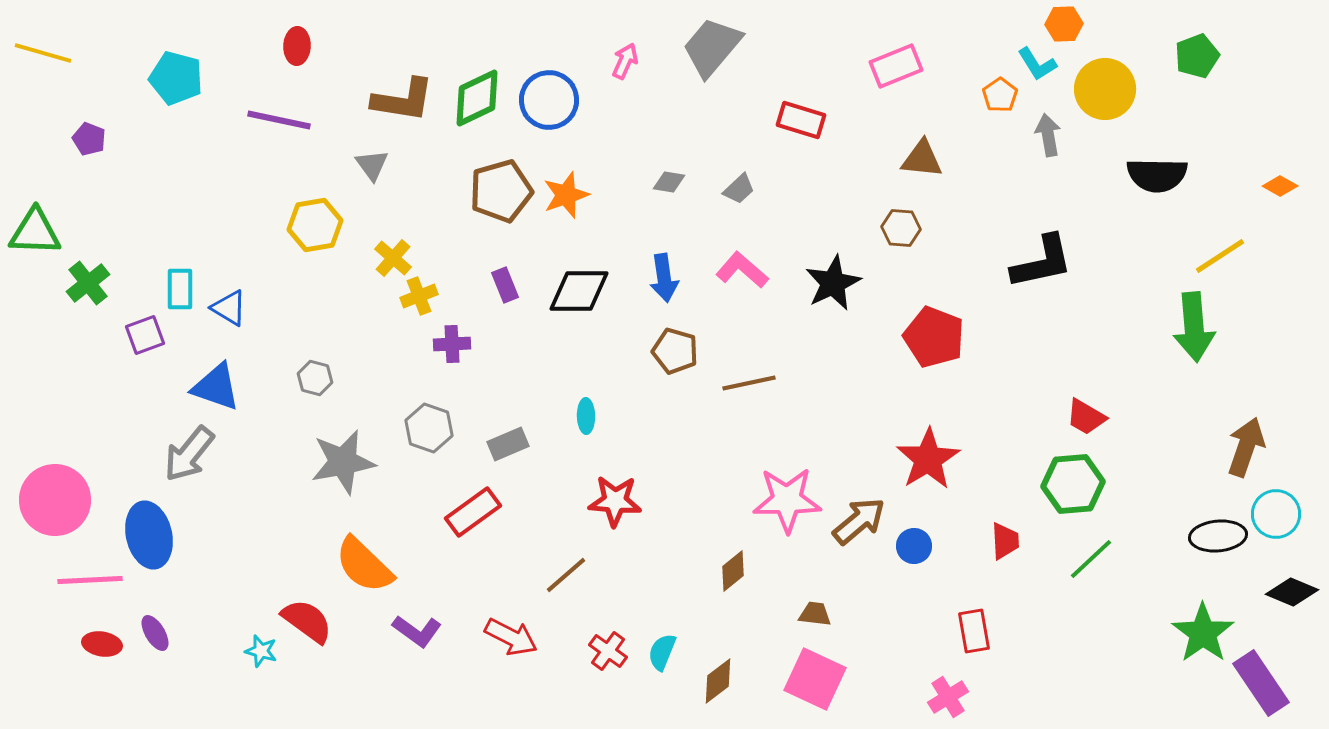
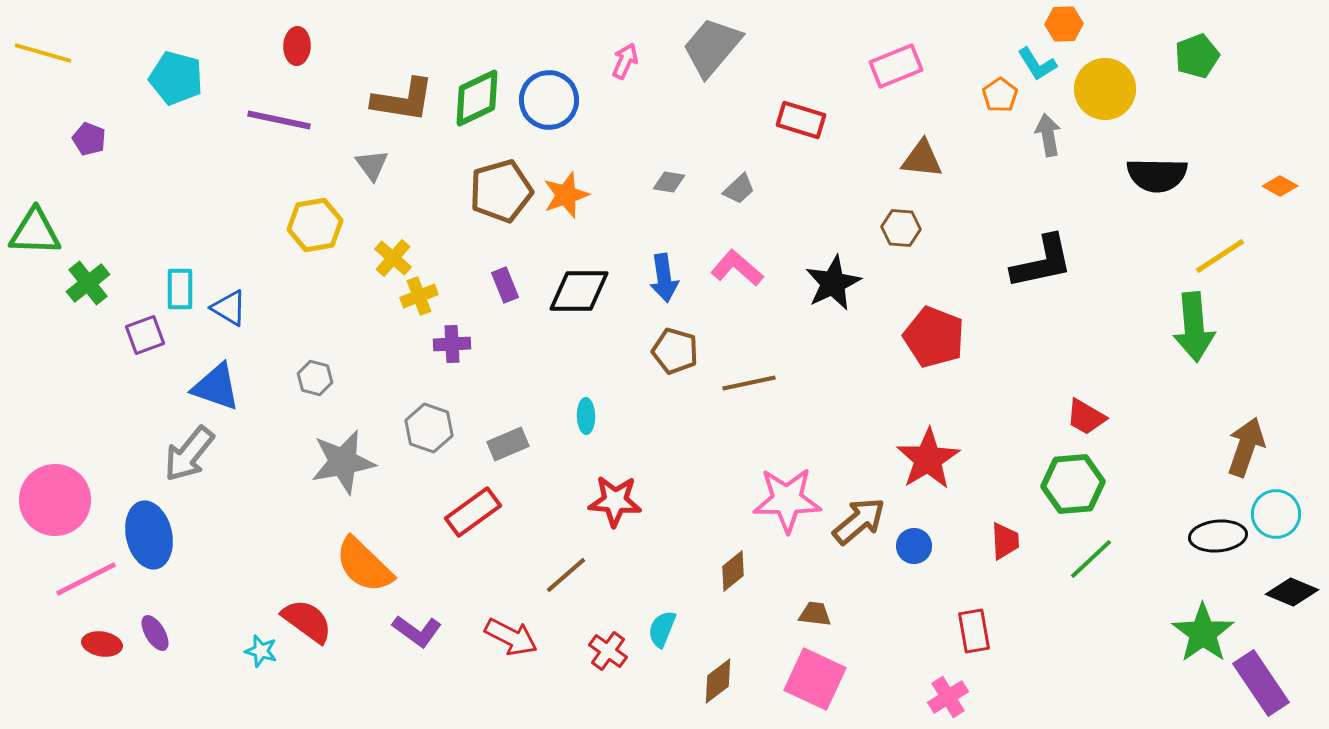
pink L-shape at (742, 270): moved 5 px left, 2 px up
pink line at (90, 580): moved 4 px left, 1 px up; rotated 24 degrees counterclockwise
cyan semicircle at (662, 652): moved 23 px up
